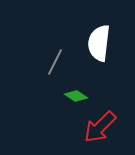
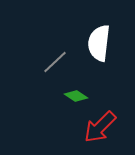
gray line: rotated 20 degrees clockwise
